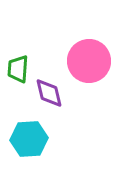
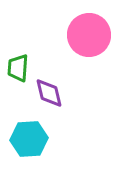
pink circle: moved 26 px up
green trapezoid: moved 1 px up
